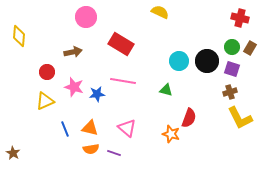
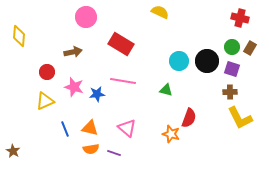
brown cross: rotated 16 degrees clockwise
brown star: moved 2 px up
